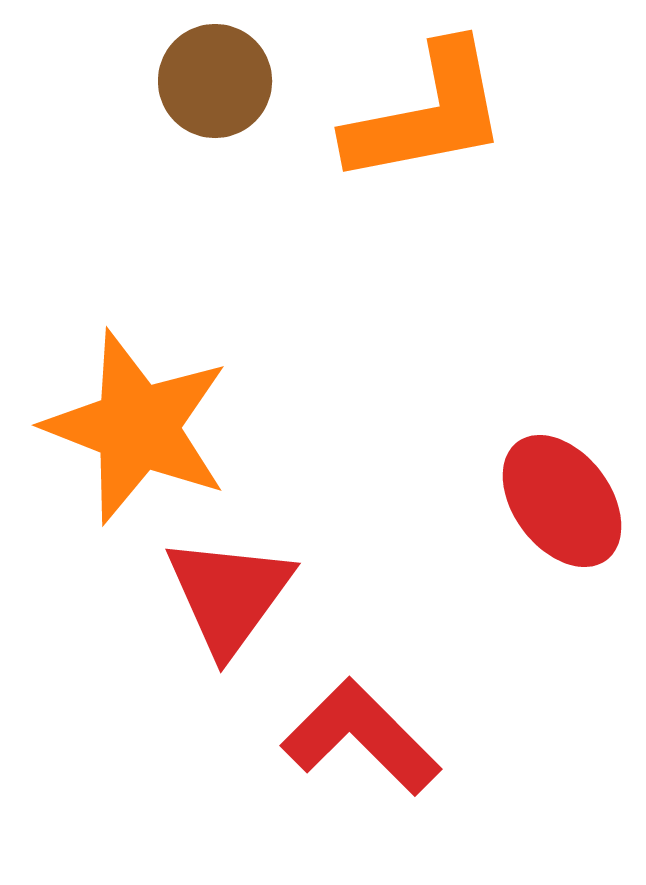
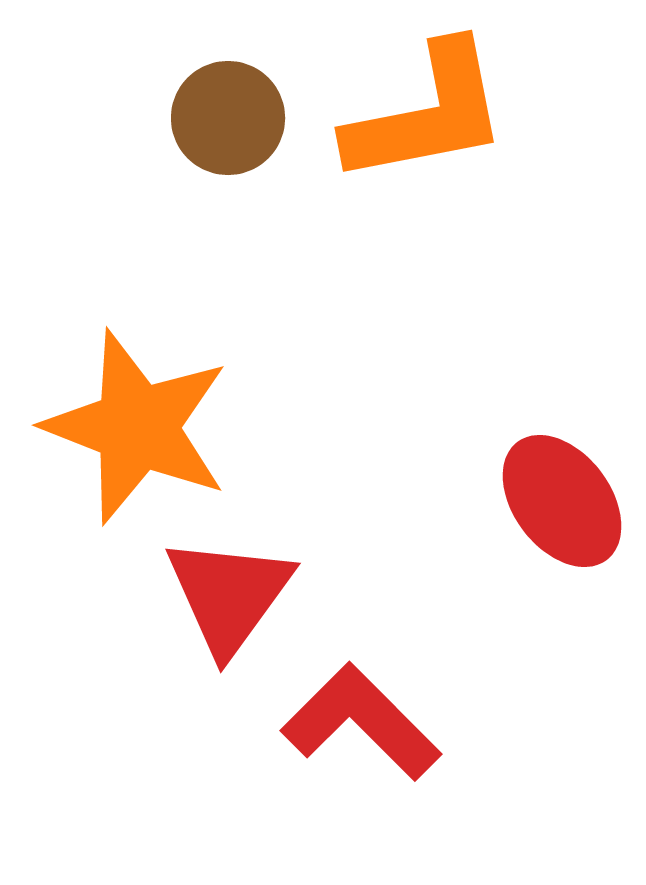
brown circle: moved 13 px right, 37 px down
red L-shape: moved 15 px up
